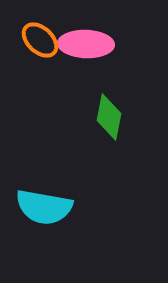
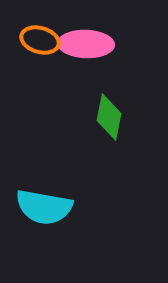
orange ellipse: rotated 27 degrees counterclockwise
